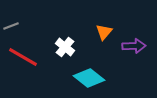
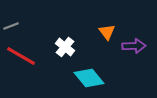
orange triangle: moved 3 px right; rotated 18 degrees counterclockwise
red line: moved 2 px left, 1 px up
cyan diamond: rotated 12 degrees clockwise
